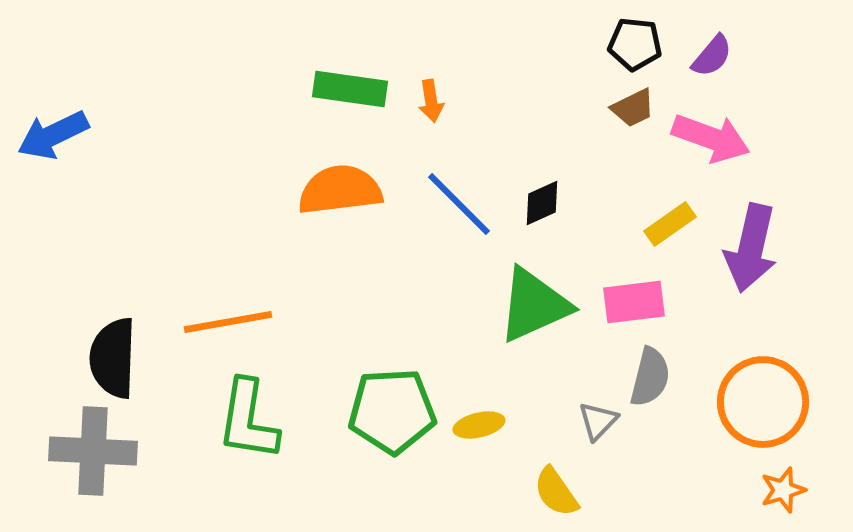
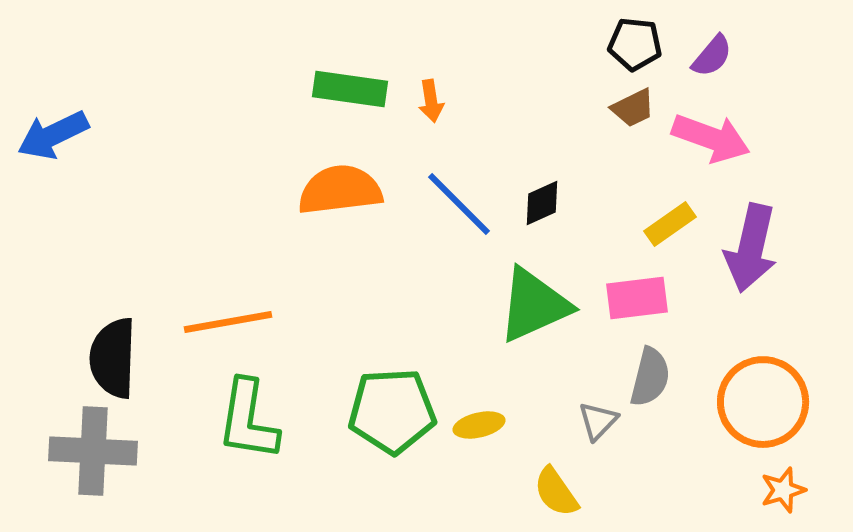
pink rectangle: moved 3 px right, 4 px up
